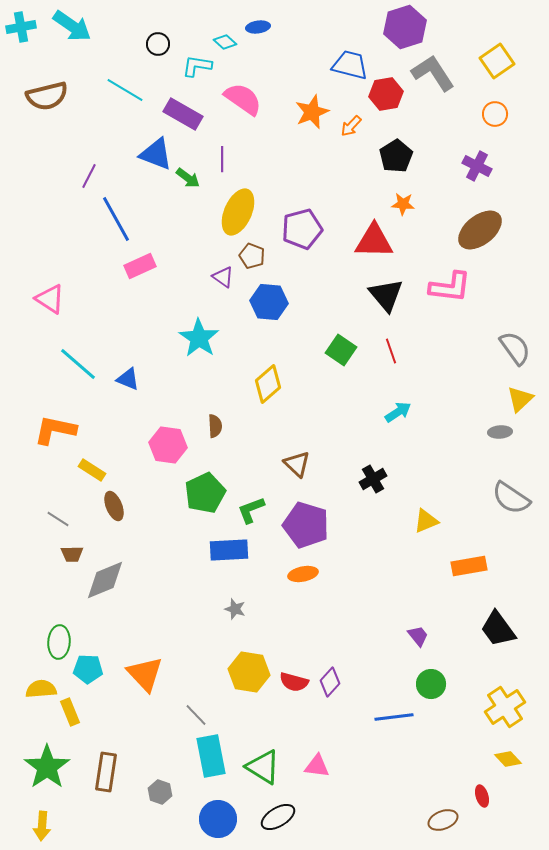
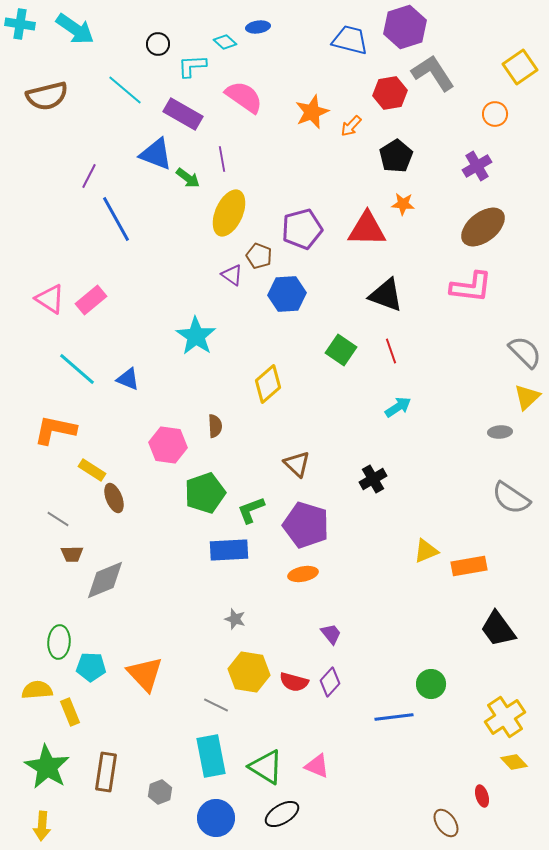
cyan arrow at (72, 26): moved 3 px right, 3 px down
cyan cross at (21, 27): moved 1 px left, 3 px up; rotated 20 degrees clockwise
yellow square at (497, 61): moved 23 px right, 6 px down
blue trapezoid at (350, 65): moved 25 px up
cyan L-shape at (197, 66): moved 5 px left; rotated 12 degrees counterclockwise
cyan line at (125, 90): rotated 9 degrees clockwise
red hexagon at (386, 94): moved 4 px right, 1 px up
pink semicircle at (243, 99): moved 1 px right, 2 px up
purple line at (222, 159): rotated 10 degrees counterclockwise
purple cross at (477, 166): rotated 32 degrees clockwise
yellow ellipse at (238, 212): moved 9 px left, 1 px down
brown ellipse at (480, 230): moved 3 px right, 3 px up
red triangle at (374, 241): moved 7 px left, 12 px up
brown pentagon at (252, 256): moved 7 px right
pink rectangle at (140, 266): moved 49 px left, 34 px down; rotated 16 degrees counterclockwise
purple triangle at (223, 277): moved 9 px right, 2 px up
pink L-shape at (450, 287): moved 21 px right
black triangle at (386, 295): rotated 30 degrees counterclockwise
blue hexagon at (269, 302): moved 18 px right, 8 px up; rotated 9 degrees counterclockwise
cyan star at (199, 338): moved 3 px left, 2 px up
gray semicircle at (515, 348): moved 10 px right, 4 px down; rotated 9 degrees counterclockwise
cyan line at (78, 364): moved 1 px left, 5 px down
yellow triangle at (520, 399): moved 7 px right, 2 px up
cyan arrow at (398, 412): moved 5 px up
green pentagon at (205, 493): rotated 6 degrees clockwise
brown ellipse at (114, 506): moved 8 px up
yellow triangle at (426, 521): moved 30 px down
gray star at (235, 609): moved 10 px down
purple trapezoid at (418, 636): moved 87 px left, 2 px up
cyan pentagon at (88, 669): moved 3 px right, 2 px up
yellow semicircle at (41, 689): moved 4 px left, 1 px down
yellow cross at (505, 707): moved 10 px down
gray line at (196, 715): moved 20 px right, 10 px up; rotated 20 degrees counterclockwise
yellow diamond at (508, 759): moved 6 px right, 3 px down
pink triangle at (317, 766): rotated 16 degrees clockwise
green star at (47, 767): rotated 6 degrees counterclockwise
green triangle at (263, 767): moved 3 px right
gray hexagon at (160, 792): rotated 20 degrees clockwise
black ellipse at (278, 817): moved 4 px right, 3 px up
blue circle at (218, 819): moved 2 px left, 1 px up
brown ellipse at (443, 820): moved 3 px right, 3 px down; rotated 76 degrees clockwise
